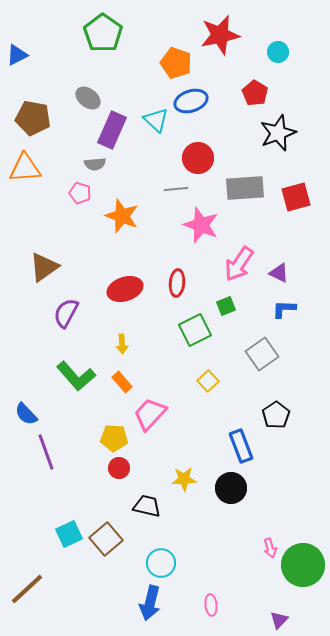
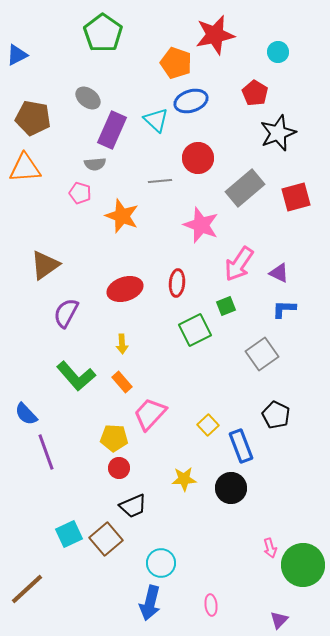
red star at (220, 35): moved 5 px left
gray rectangle at (245, 188): rotated 36 degrees counterclockwise
gray line at (176, 189): moved 16 px left, 8 px up
brown triangle at (44, 267): moved 1 px right, 2 px up
yellow square at (208, 381): moved 44 px down
black pentagon at (276, 415): rotated 12 degrees counterclockwise
black trapezoid at (147, 506): moved 14 px left; rotated 144 degrees clockwise
